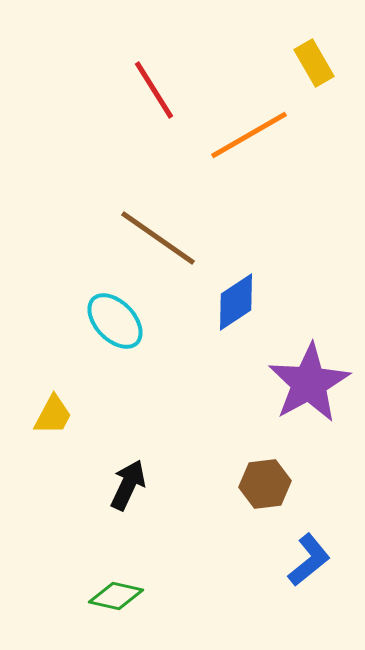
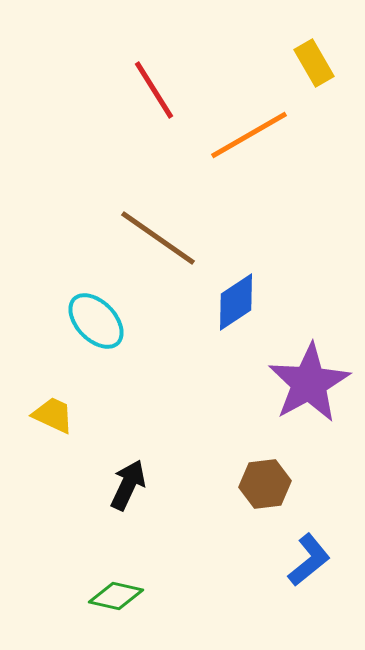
cyan ellipse: moved 19 px left
yellow trapezoid: rotated 93 degrees counterclockwise
